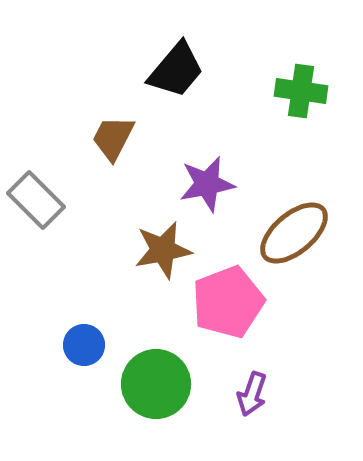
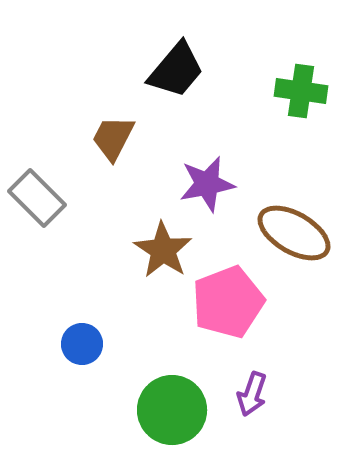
gray rectangle: moved 1 px right, 2 px up
brown ellipse: rotated 70 degrees clockwise
brown star: rotated 28 degrees counterclockwise
blue circle: moved 2 px left, 1 px up
green circle: moved 16 px right, 26 px down
